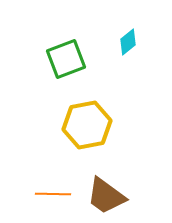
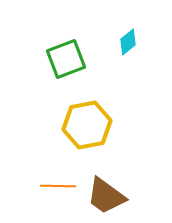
orange line: moved 5 px right, 8 px up
